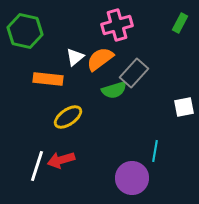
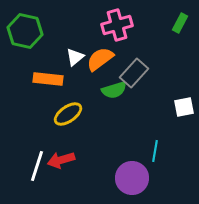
yellow ellipse: moved 3 px up
